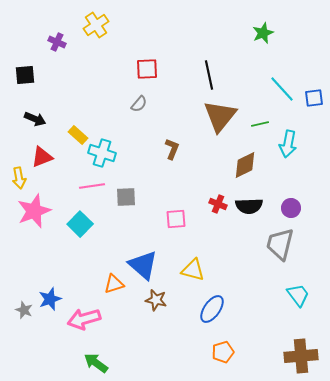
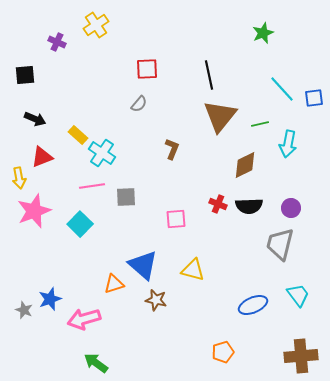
cyan cross: rotated 16 degrees clockwise
blue ellipse: moved 41 px right, 4 px up; rotated 32 degrees clockwise
